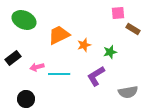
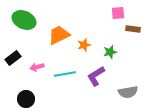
brown rectangle: rotated 24 degrees counterclockwise
cyan line: moved 6 px right; rotated 10 degrees counterclockwise
